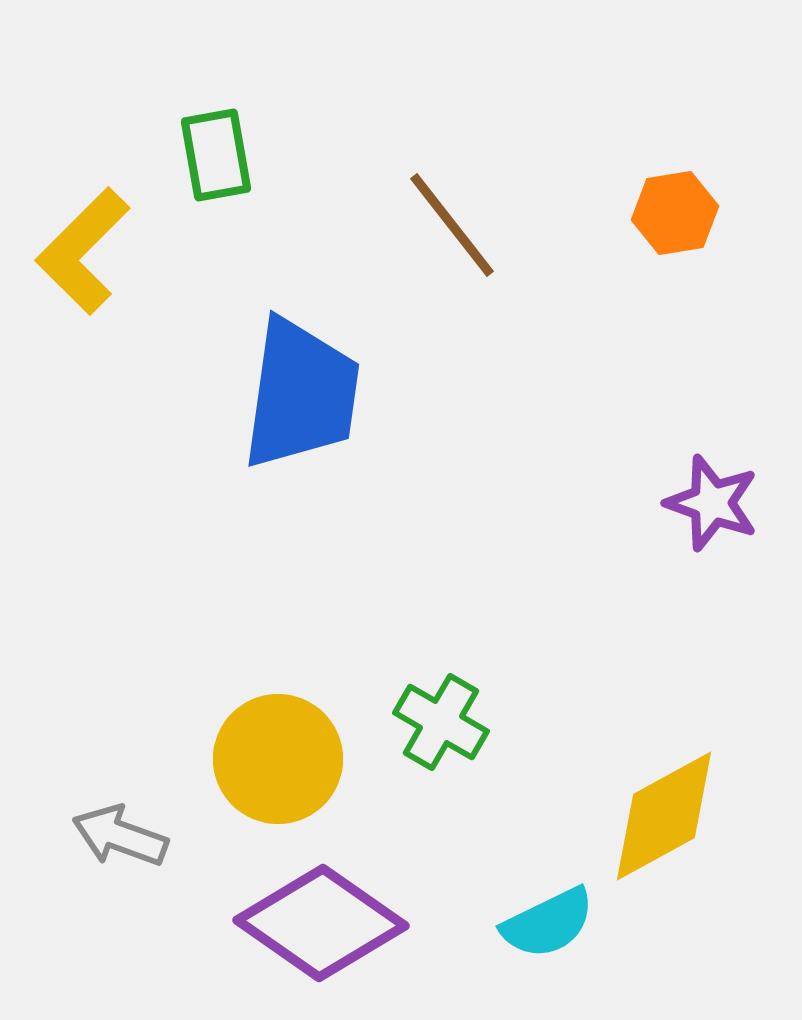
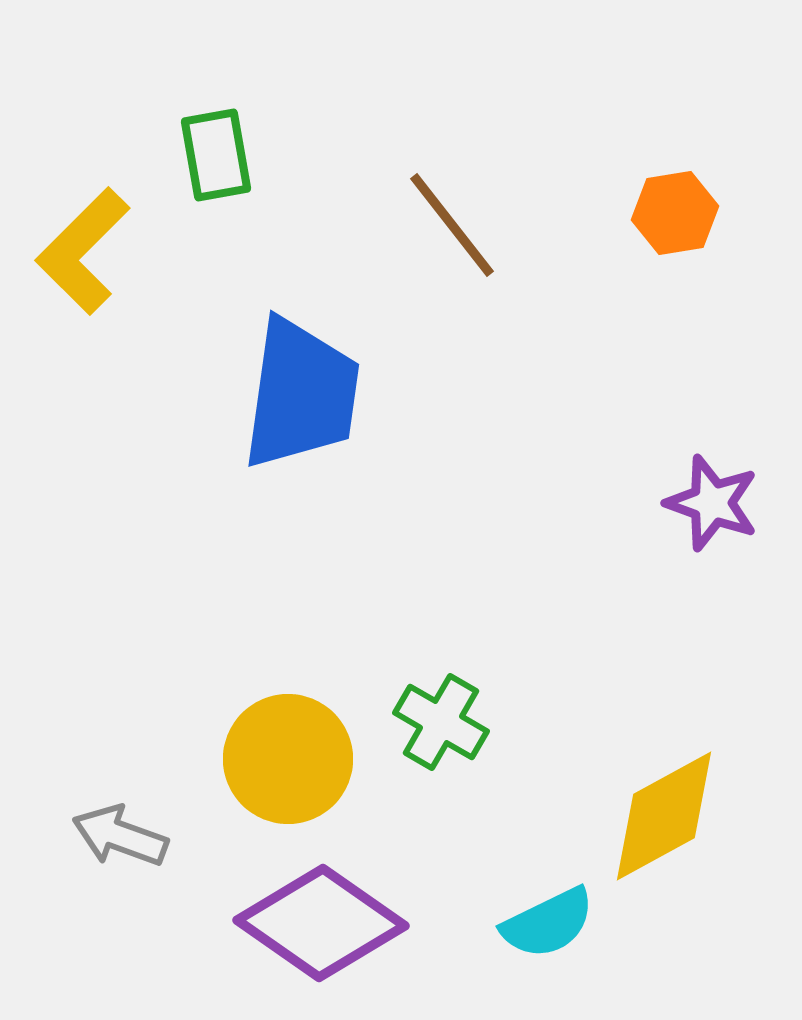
yellow circle: moved 10 px right
